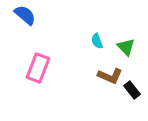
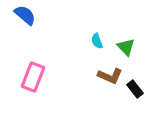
pink rectangle: moved 5 px left, 9 px down
black rectangle: moved 3 px right, 1 px up
